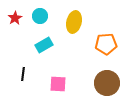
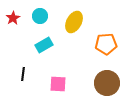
red star: moved 2 px left
yellow ellipse: rotated 15 degrees clockwise
